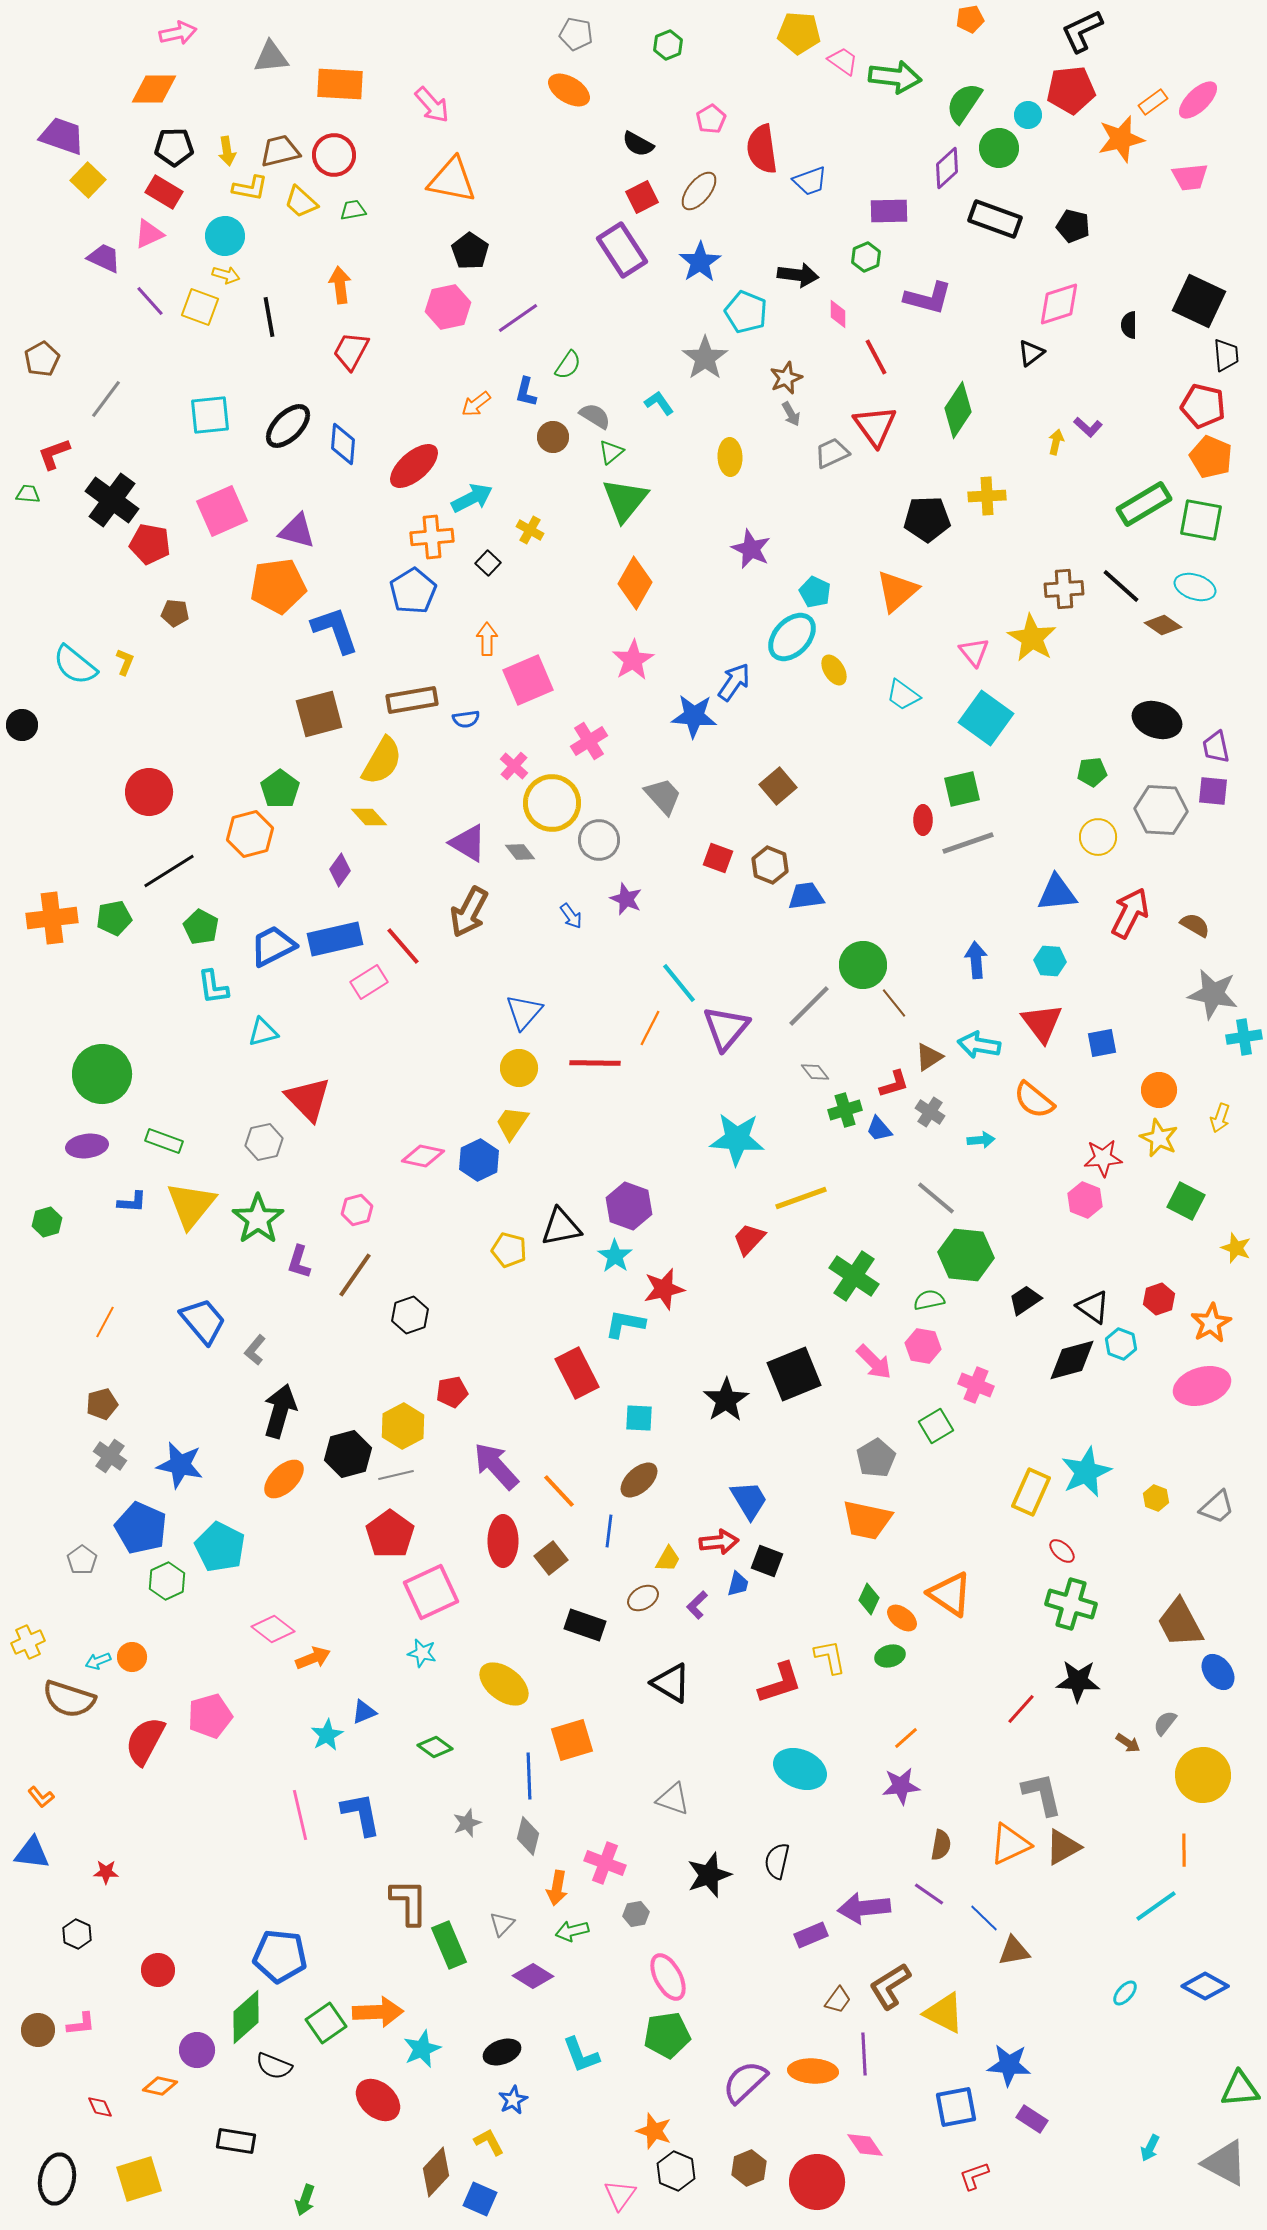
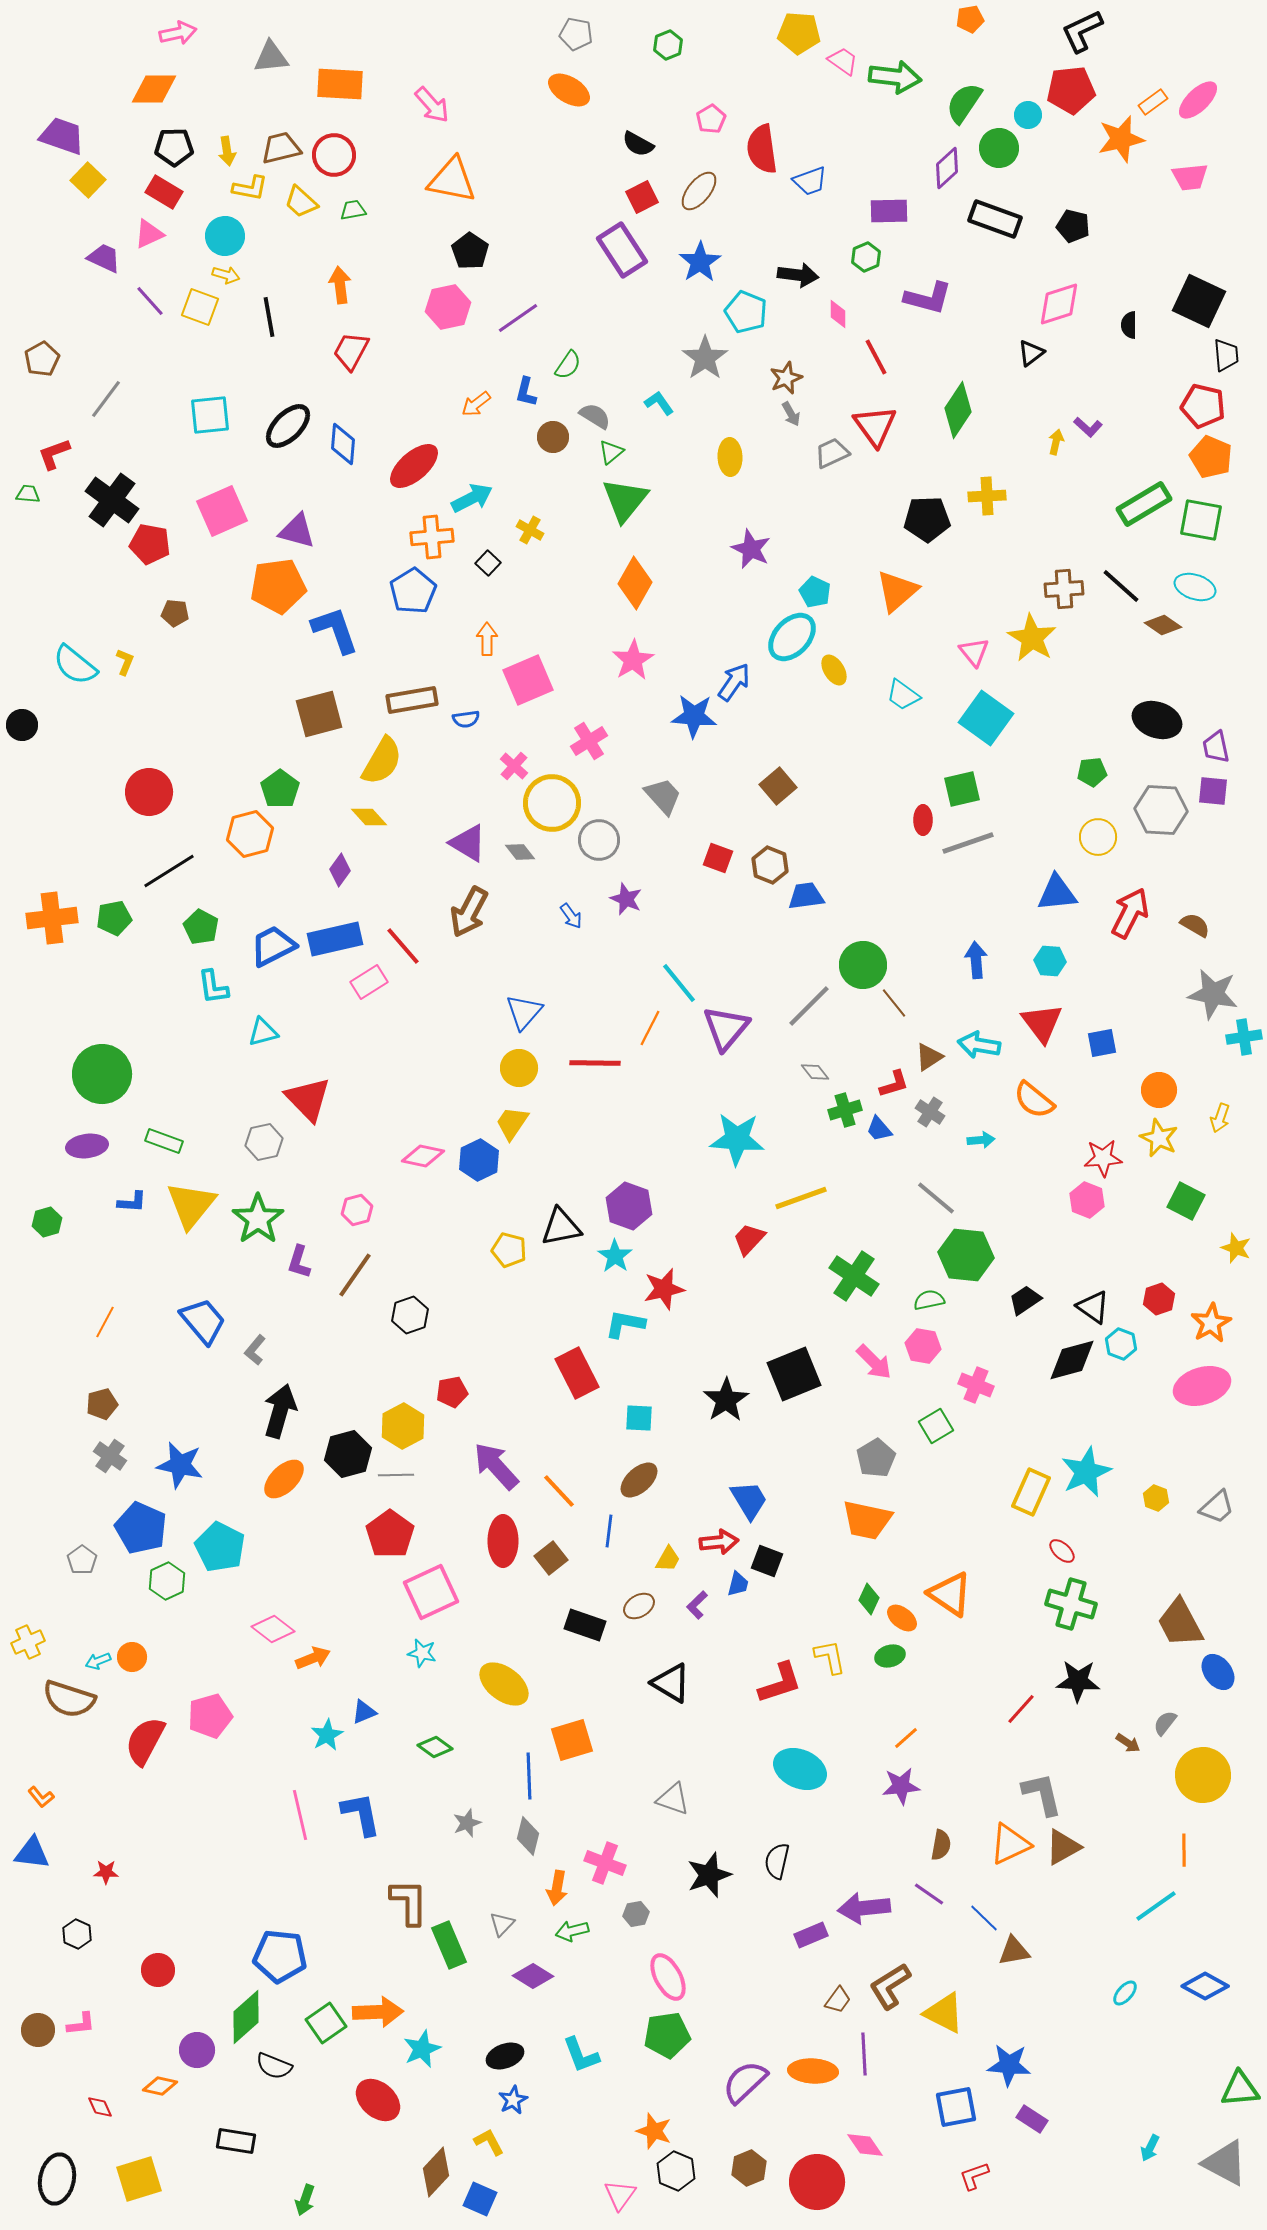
brown trapezoid at (280, 151): moved 1 px right, 3 px up
pink hexagon at (1085, 1200): moved 2 px right
gray line at (396, 1475): rotated 12 degrees clockwise
brown ellipse at (643, 1598): moved 4 px left, 8 px down
black ellipse at (502, 2052): moved 3 px right, 4 px down
